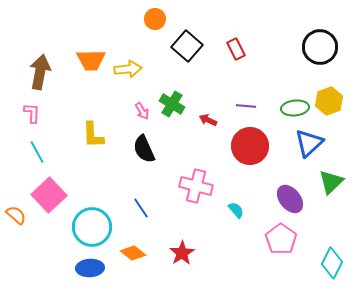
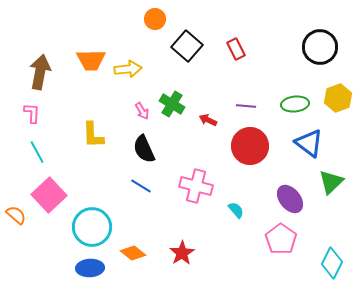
yellow hexagon: moved 9 px right, 3 px up
green ellipse: moved 4 px up
blue triangle: rotated 40 degrees counterclockwise
blue line: moved 22 px up; rotated 25 degrees counterclockwise
